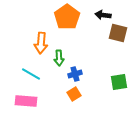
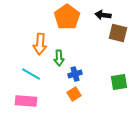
orange arrow: moved 1 px left, 1 px down
